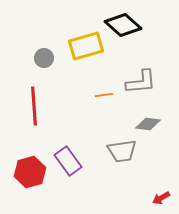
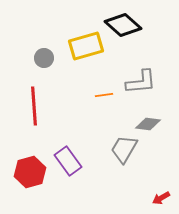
gray trapezoid: moved 2 px right, 2 px up; rotated 128 degrees clockwise
